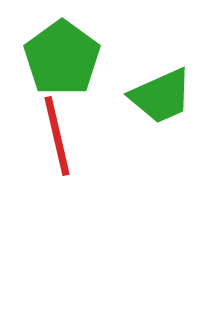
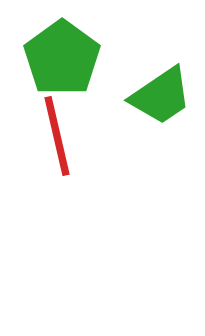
green trapezoid: rotated 10 degrees counterclockwise
